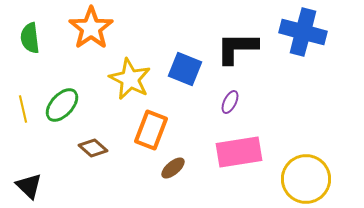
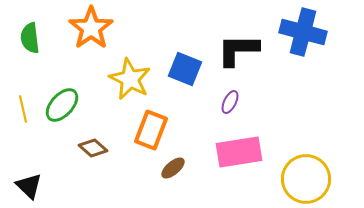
black L-shape: moved 1 px right, 2 px down
